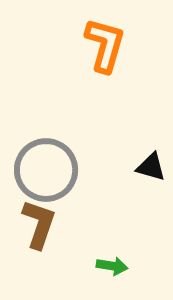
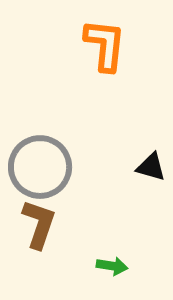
orange L-shape: rotated 10 degrees counterclockwise
gray circle: moved 6 px left, 3 px up
